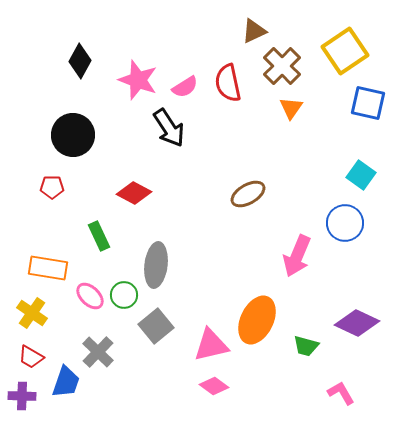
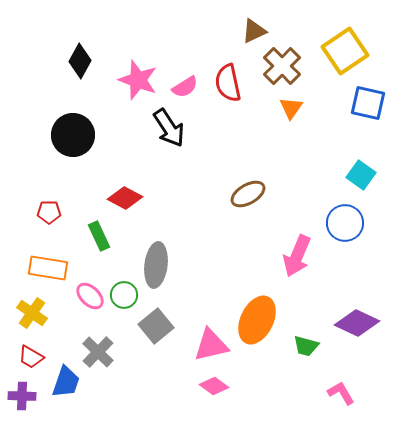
red pentagon: moved 3 px left, 25 px down
red diamond: moved 9 px left, 5 px down
